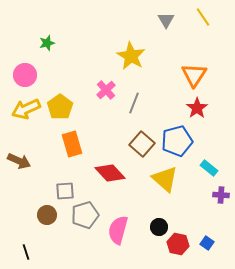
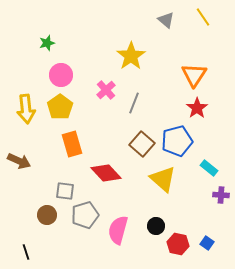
gray triangle: rotated 18 degrees counterclockwise
yellow star: rotated 8 degrees clockwise
pink circle: moved 36 px right
yellow arrow: rotated 72 degrees counterclockwise
red diamond: moved 4 px left
yellow triangle: moved 2 px left
gray square: rotated 12 degrees clockwise
black circle: moved 3 px left, 1 px up
